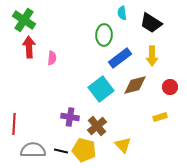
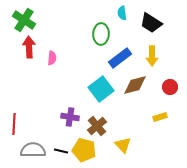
green ellipse: moved 3 px left, 1 px up
